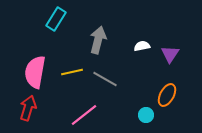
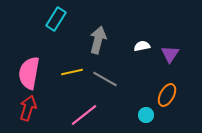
pink semicircle: moved 6 px left, 1 px down
